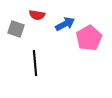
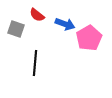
red semicircle: rotated 28 degrees clockwise
blue arrow: rotated 48 degrees clockwise
black line: rotated 10 degrees clockwise
